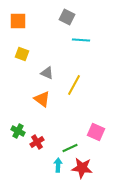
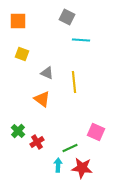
yellow line: moved 3 px up; rotated 35 degrees counterclockwise
green cross: rotated 16 degrees clockwise
